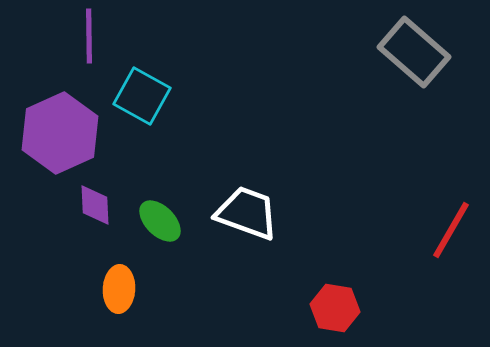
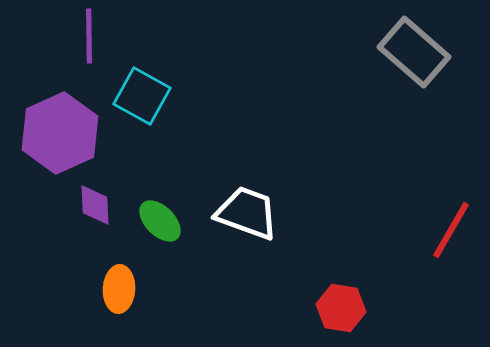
red hexagon: moved 6 px right
